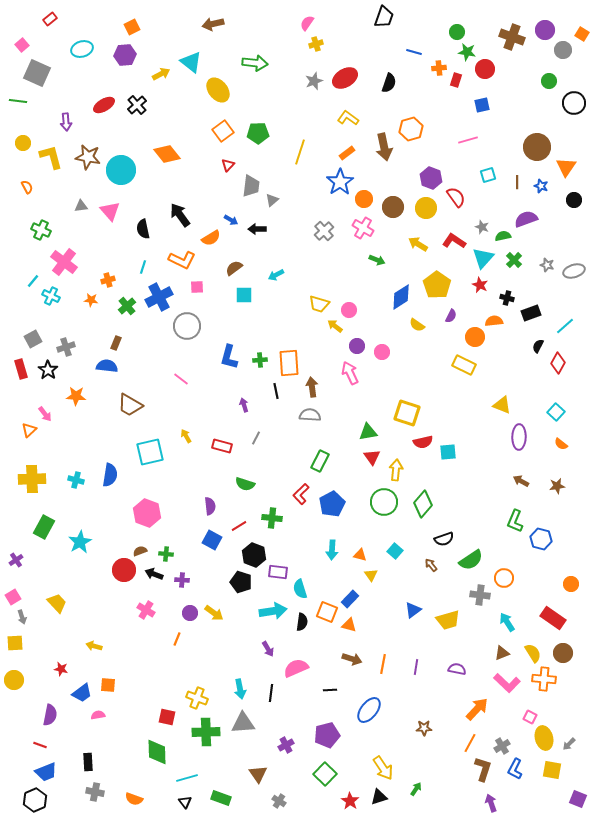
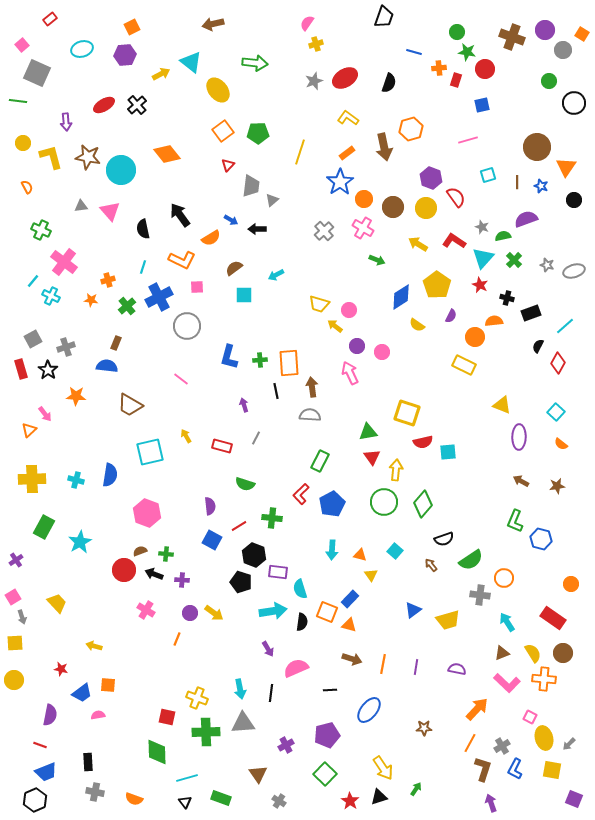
purple square at (578, 799): moved 4 px left
